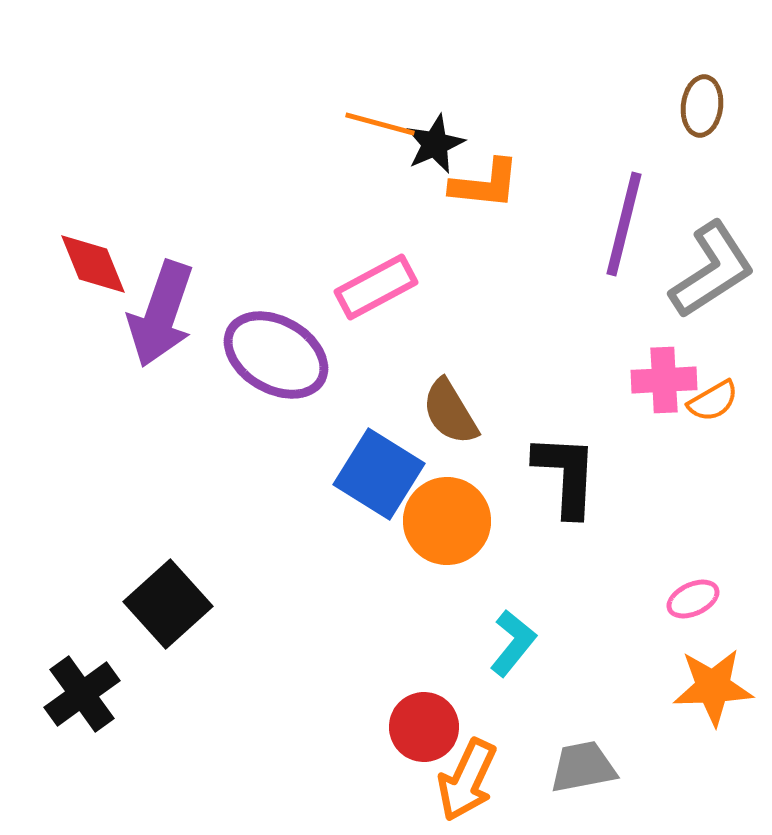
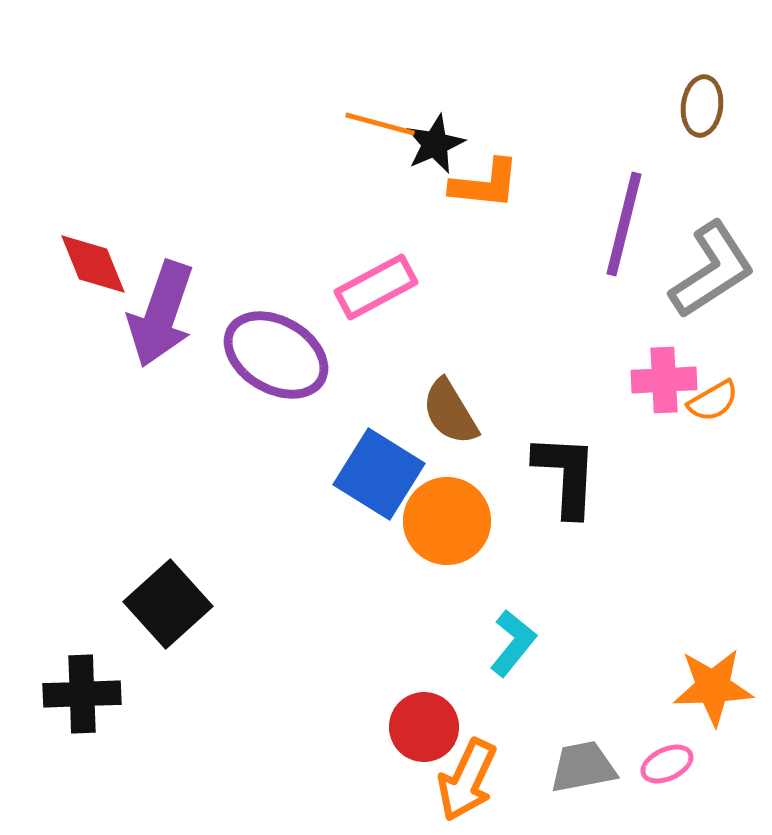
pink ellipse: moved 26 px left, 165 px down
black cross: rotated 34 degrees clockwise
